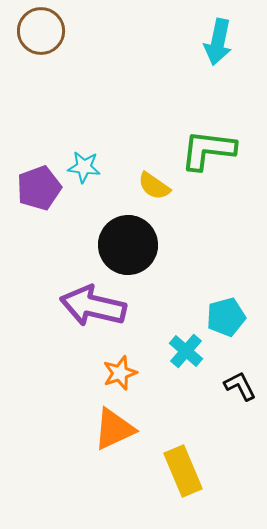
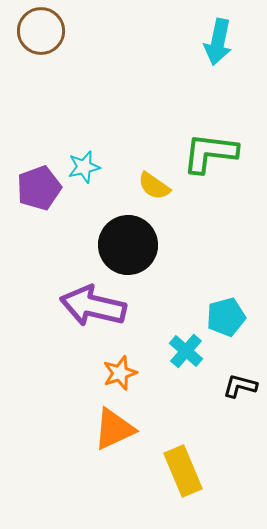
green L-shape: moved 2 px right, 3 px down
cyan star: rotated 20 degrees counterclockwise
black L-shape: rotated 48 degrees counterclockwise
